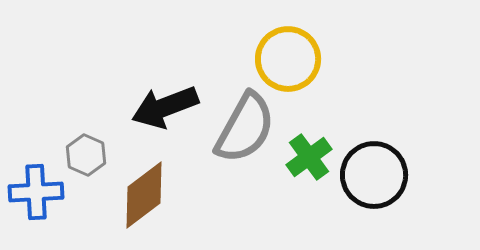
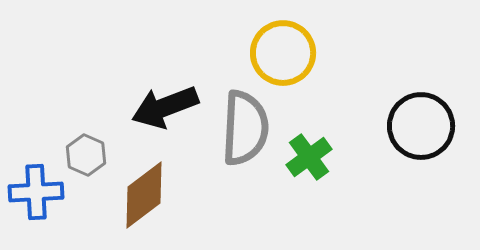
yellow circle: moved 5 px left, 6 px up
gray semicircle: rotated 26 degrees counterclockwise
black circle: moved 47 px right, 49 px up
